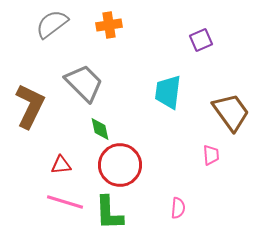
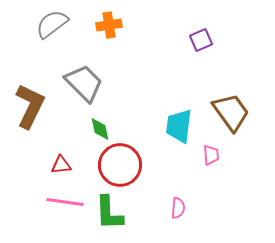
cyan trapezoid: moved 11 px right, 34 px down
pink line: rotated 9 degrees counterclockwise
